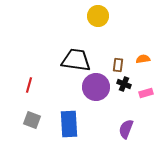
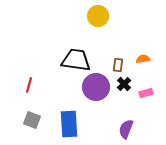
black cross: rotated 24 degrees clockwise
